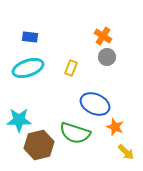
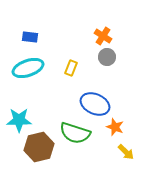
brown hexagon: moved 2 px down
